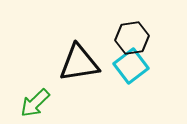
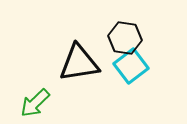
black hexagon: moved 7 px left; rotated 16 degrees clockwise
